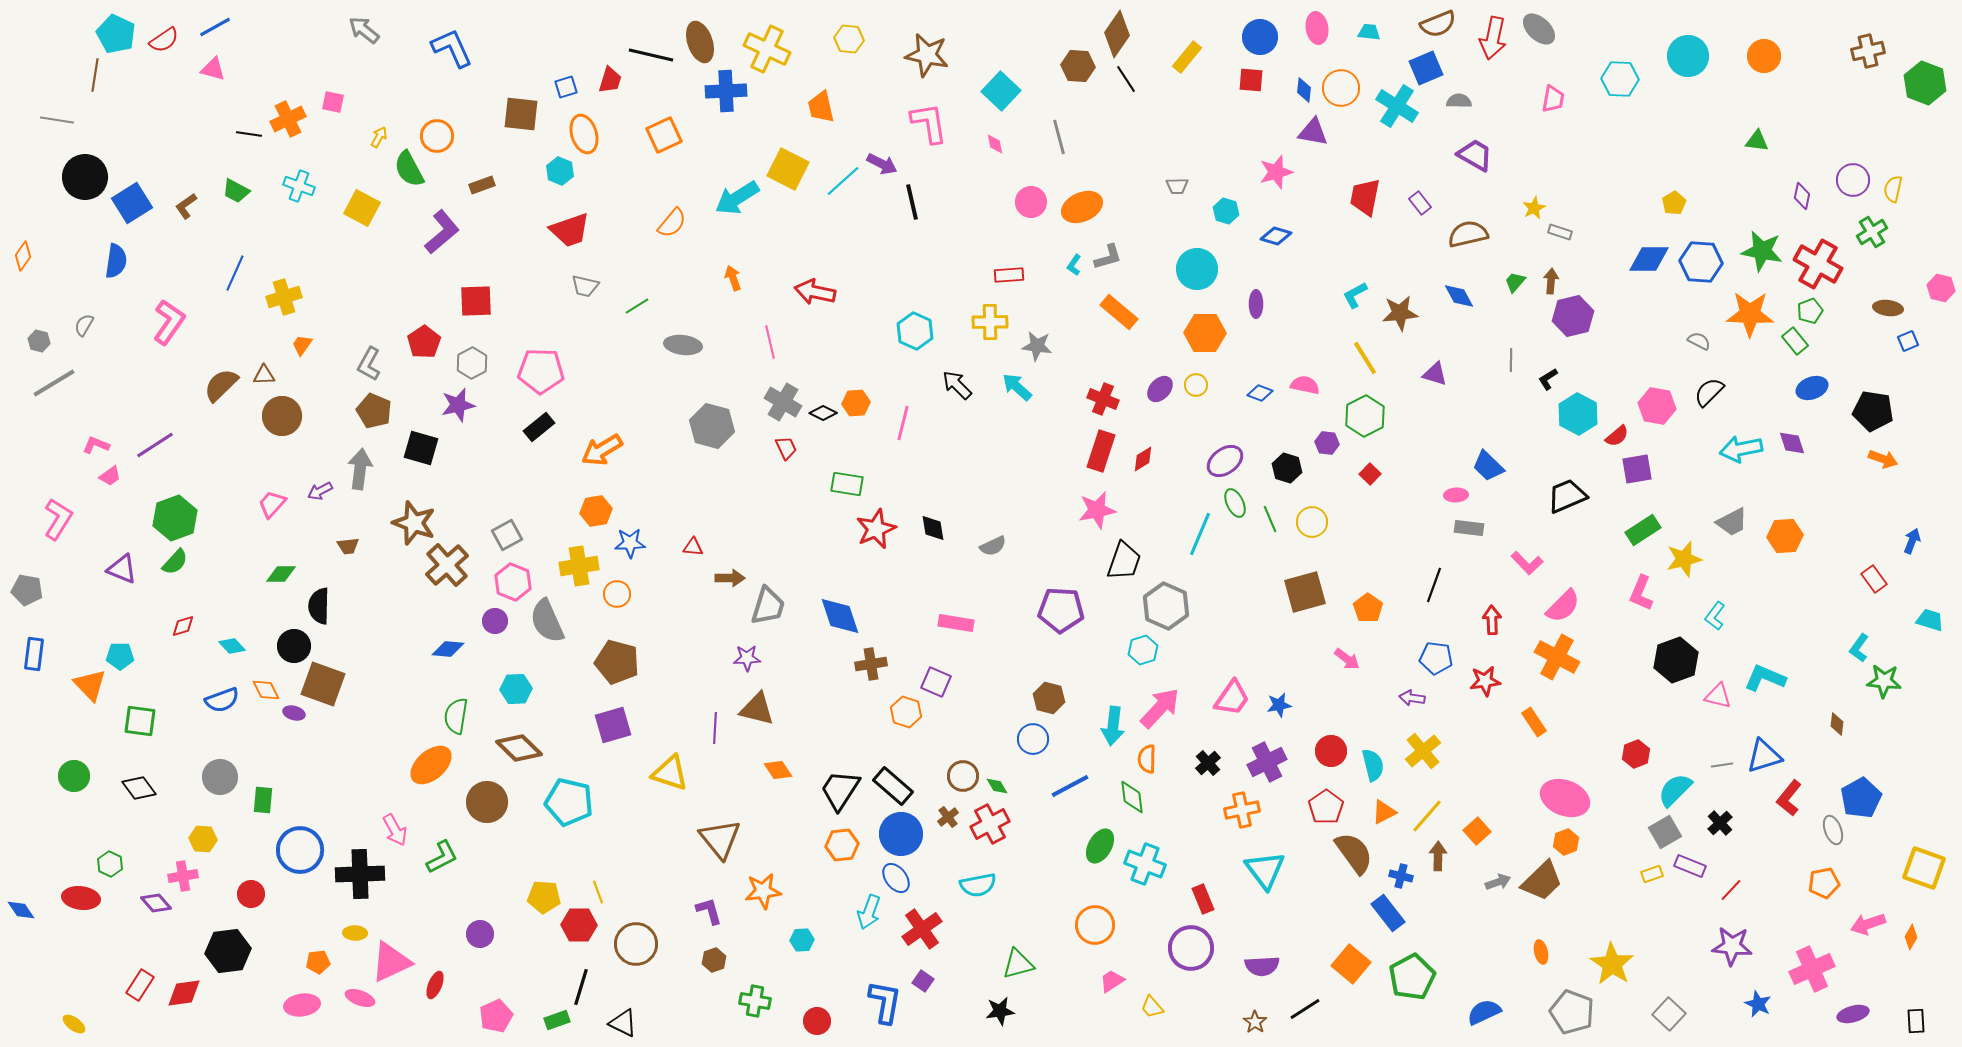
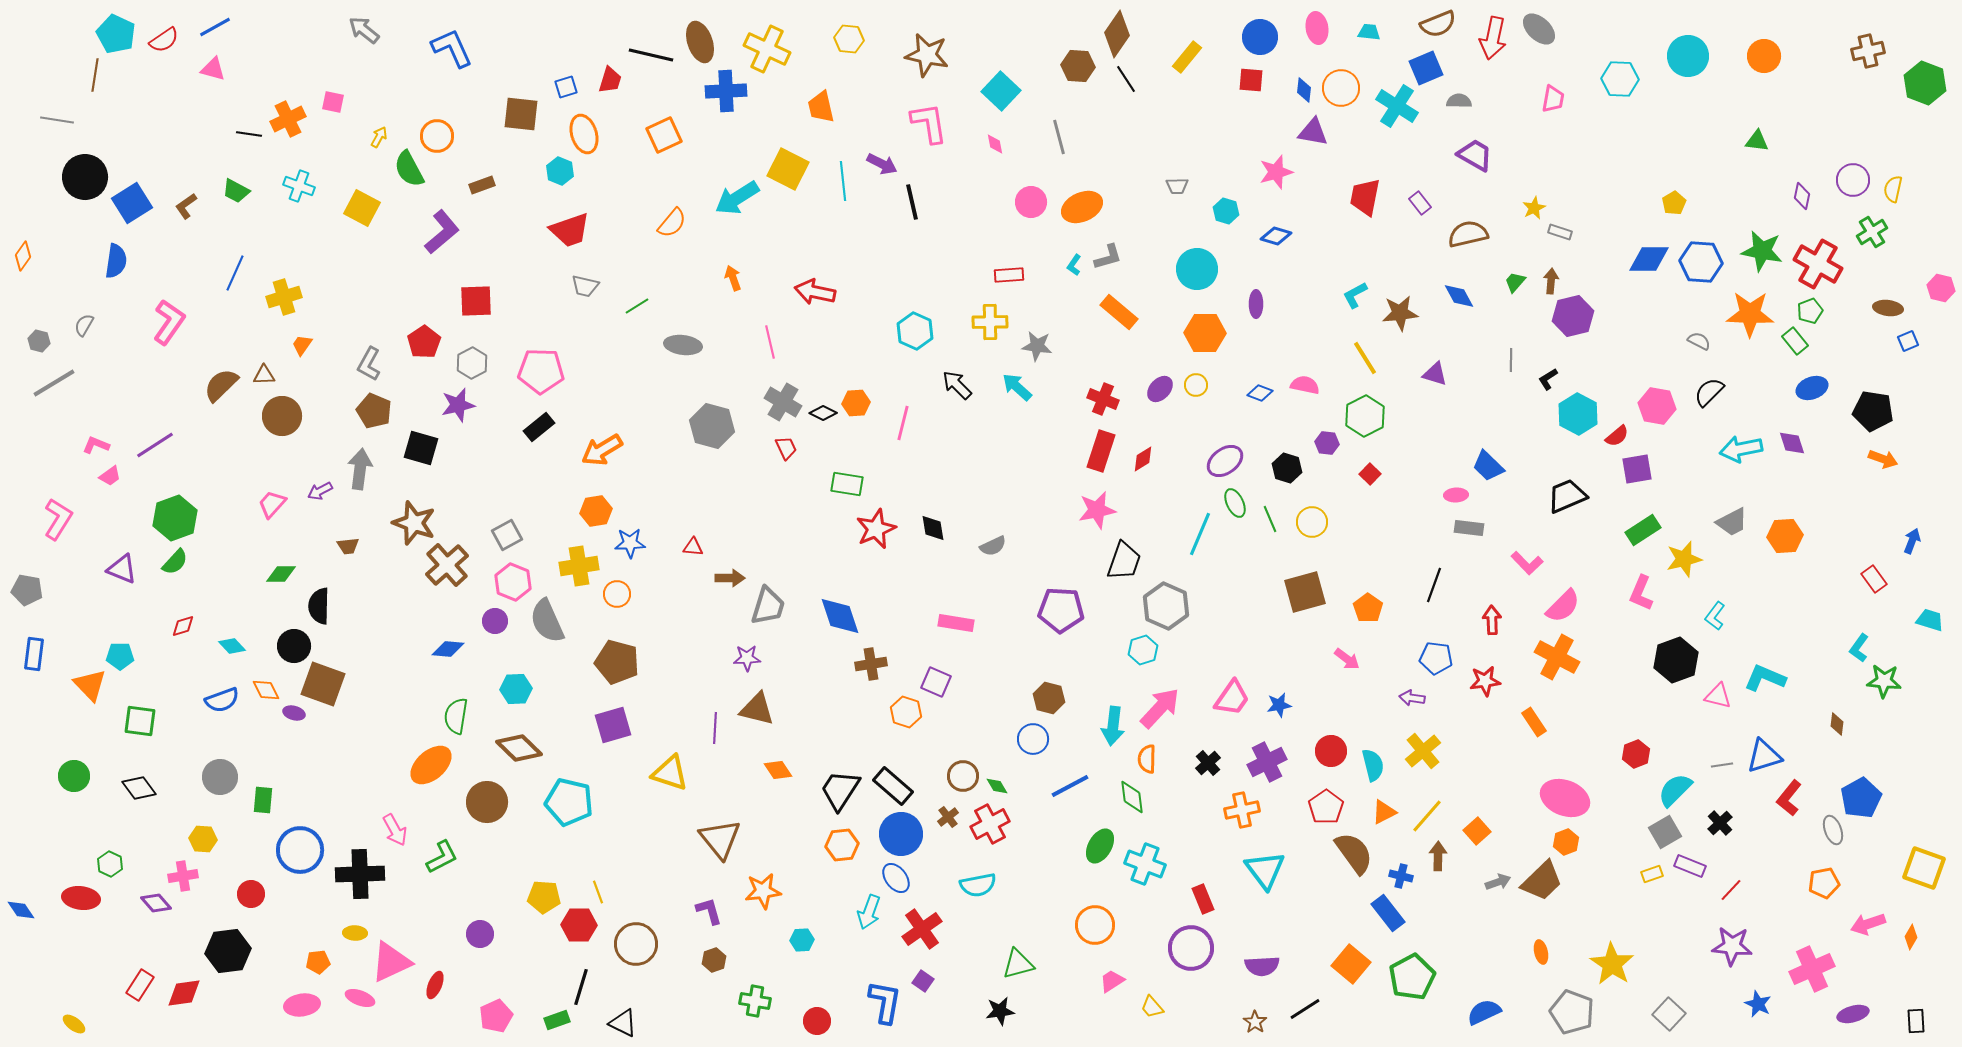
cyan line at (843, 181): rotated 54 degrees counterclockwise
